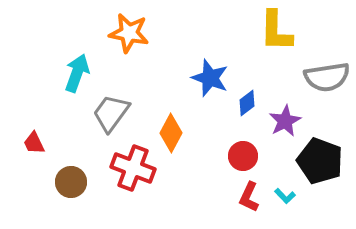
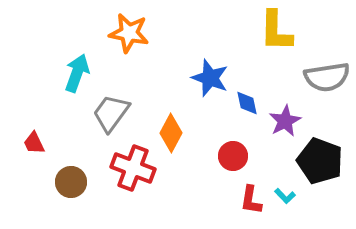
blue diamond: rotated 64 degrees counterclockwise
red circle: moved 10 px left
red L-shape: moved 2 px right, 3 px down; rotated 16 degrees counterclockwise
